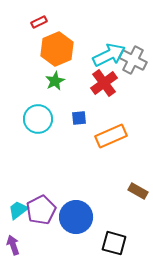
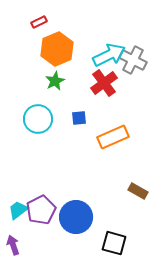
orange rectangle: moved 2 px right, 1 px down
